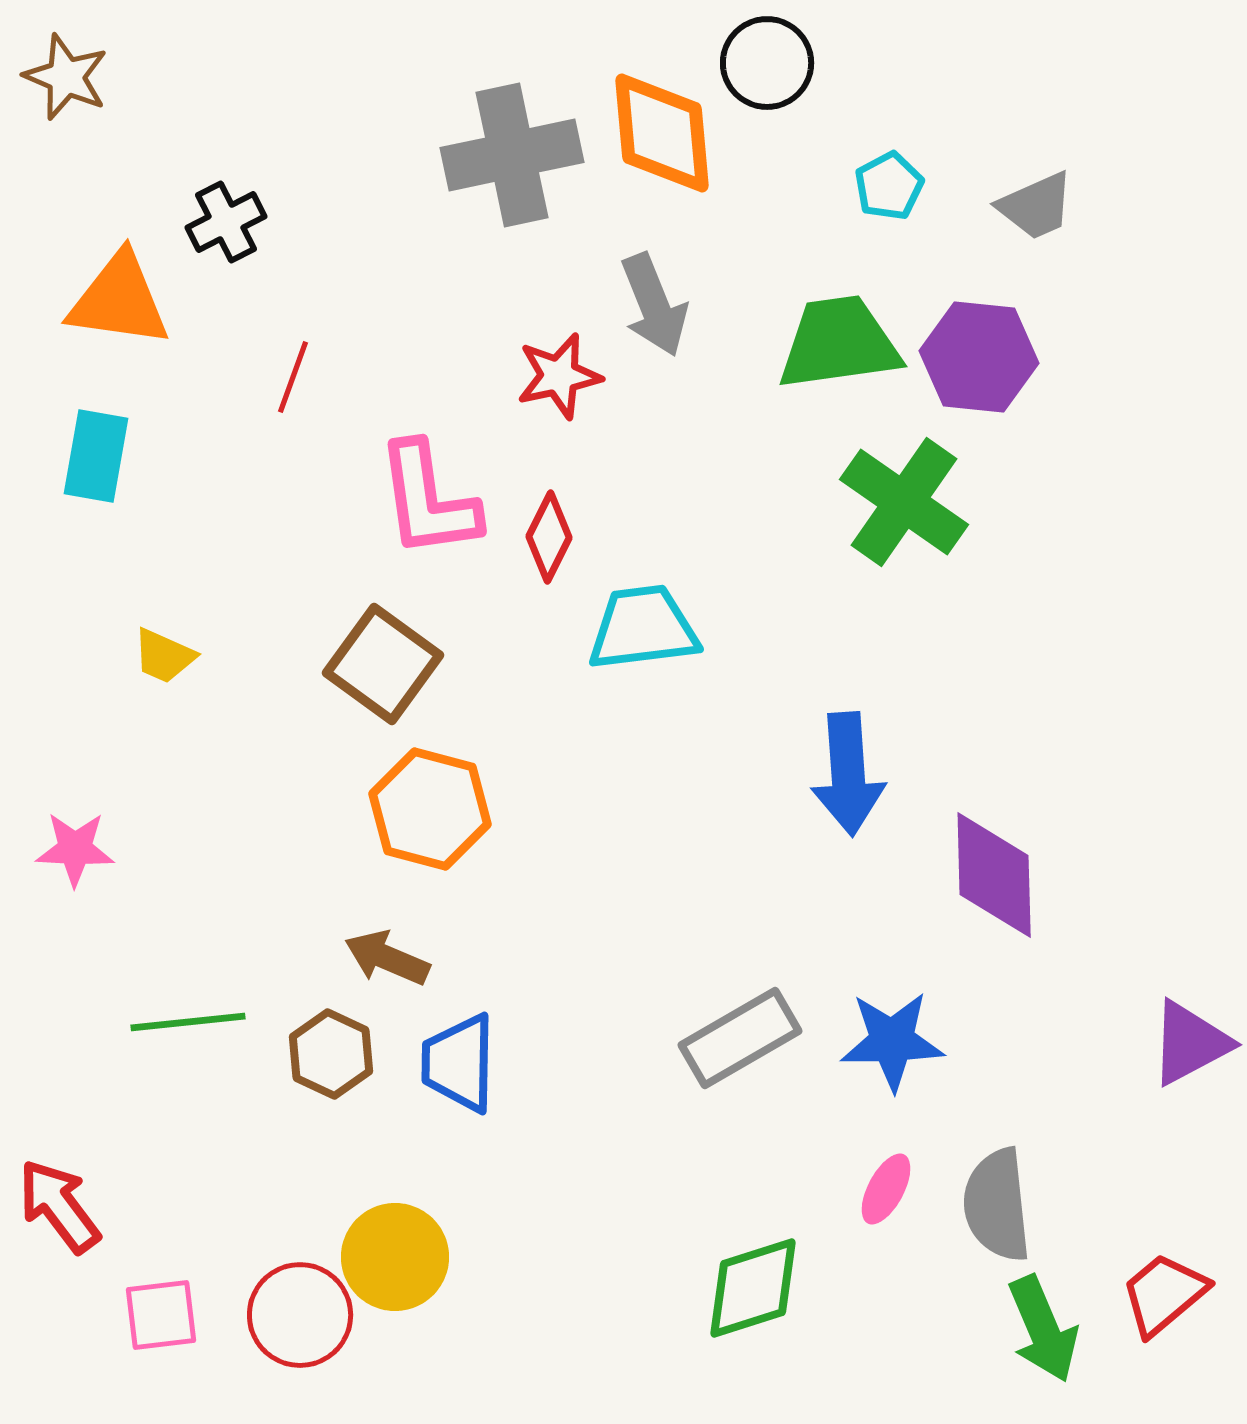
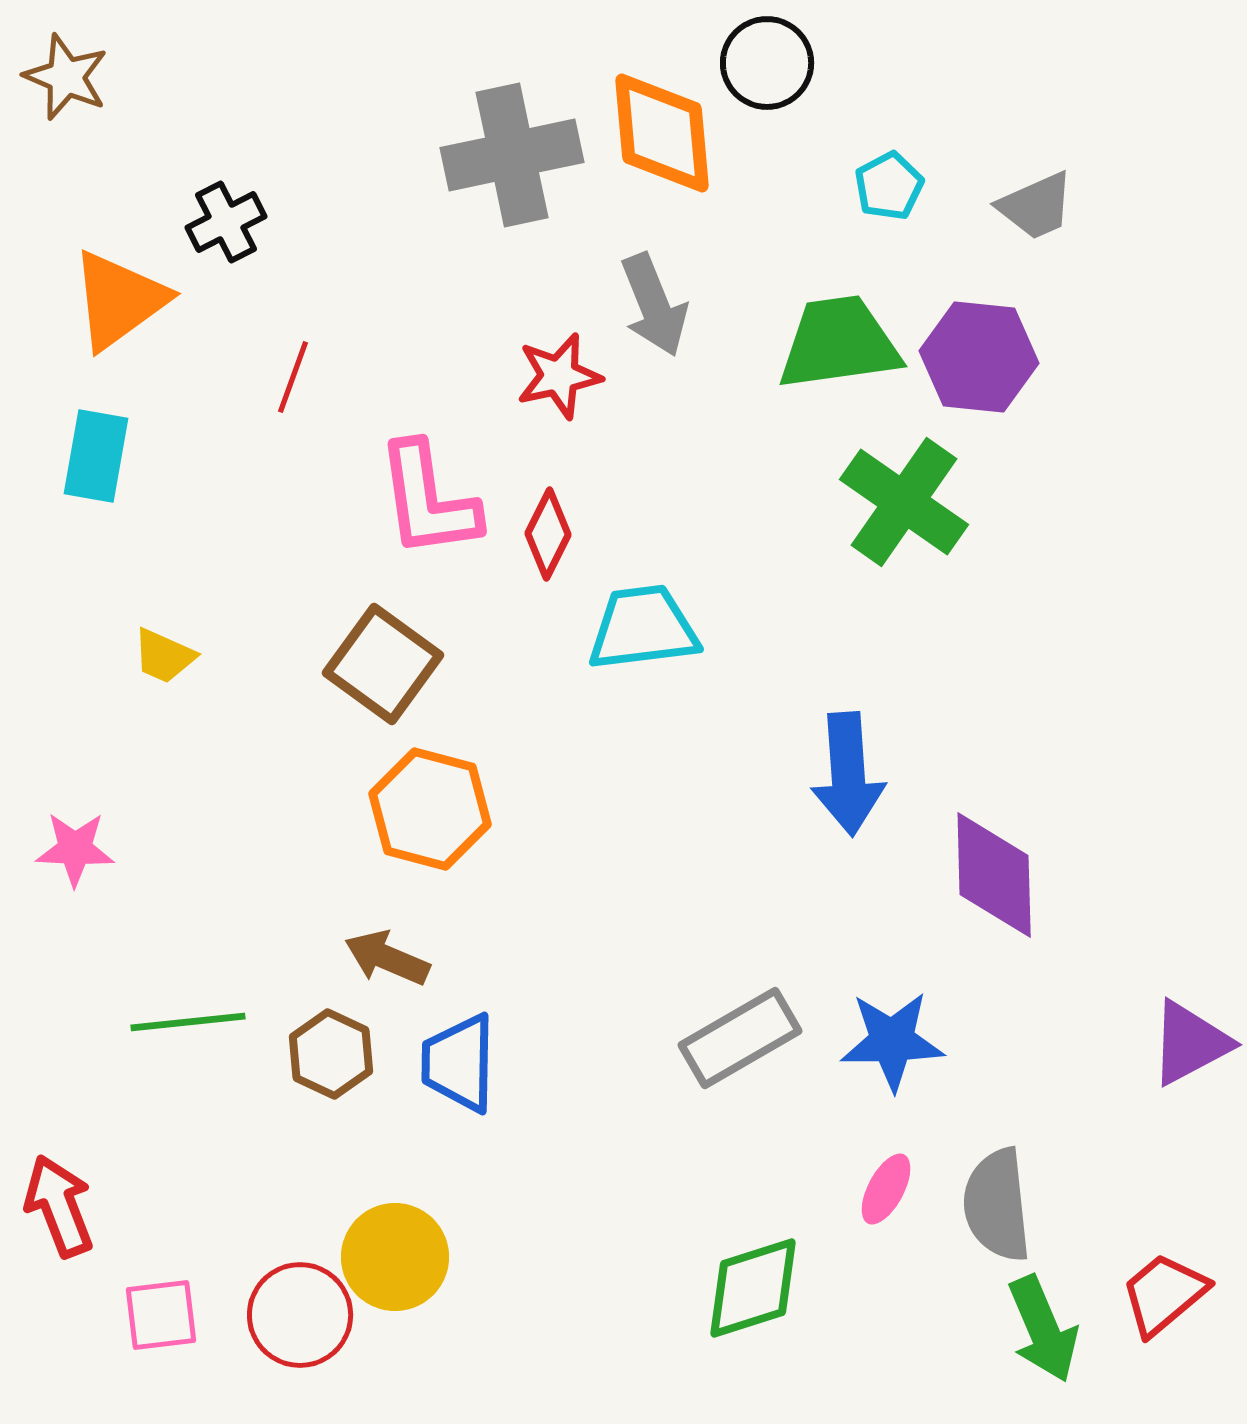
orange triangle: rotated 44 degrees counterclockwise
red diamond: moved 1 px left, 3 px up
red arrow: rotated 16 degrees clockwise
